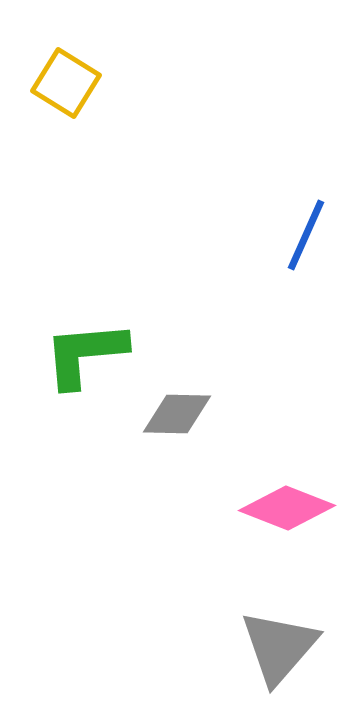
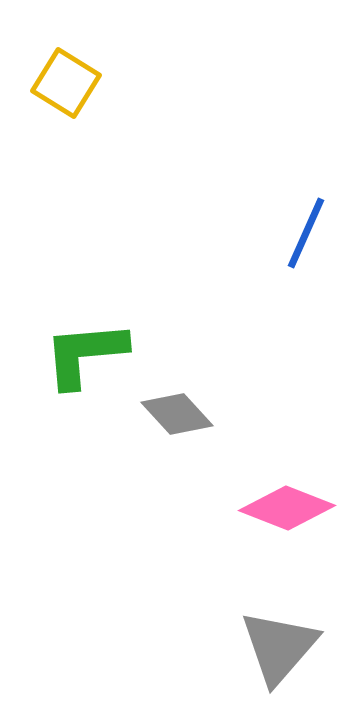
blue line: moved 2 px up
gray diamond: rotated 46 degrees clockwise
